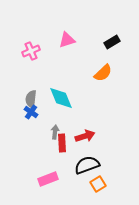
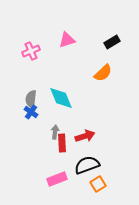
pink rectangle: moved 9 px right
